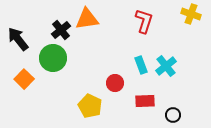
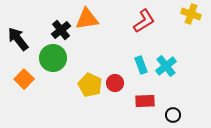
red L-shape: rotated 40 degrees clockwise
yellow pentagon: moved 21 px up
